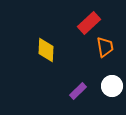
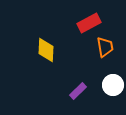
red rectangle: rotated 15 degrees clockwise
white circle: moved 1 px right, 1 px up
